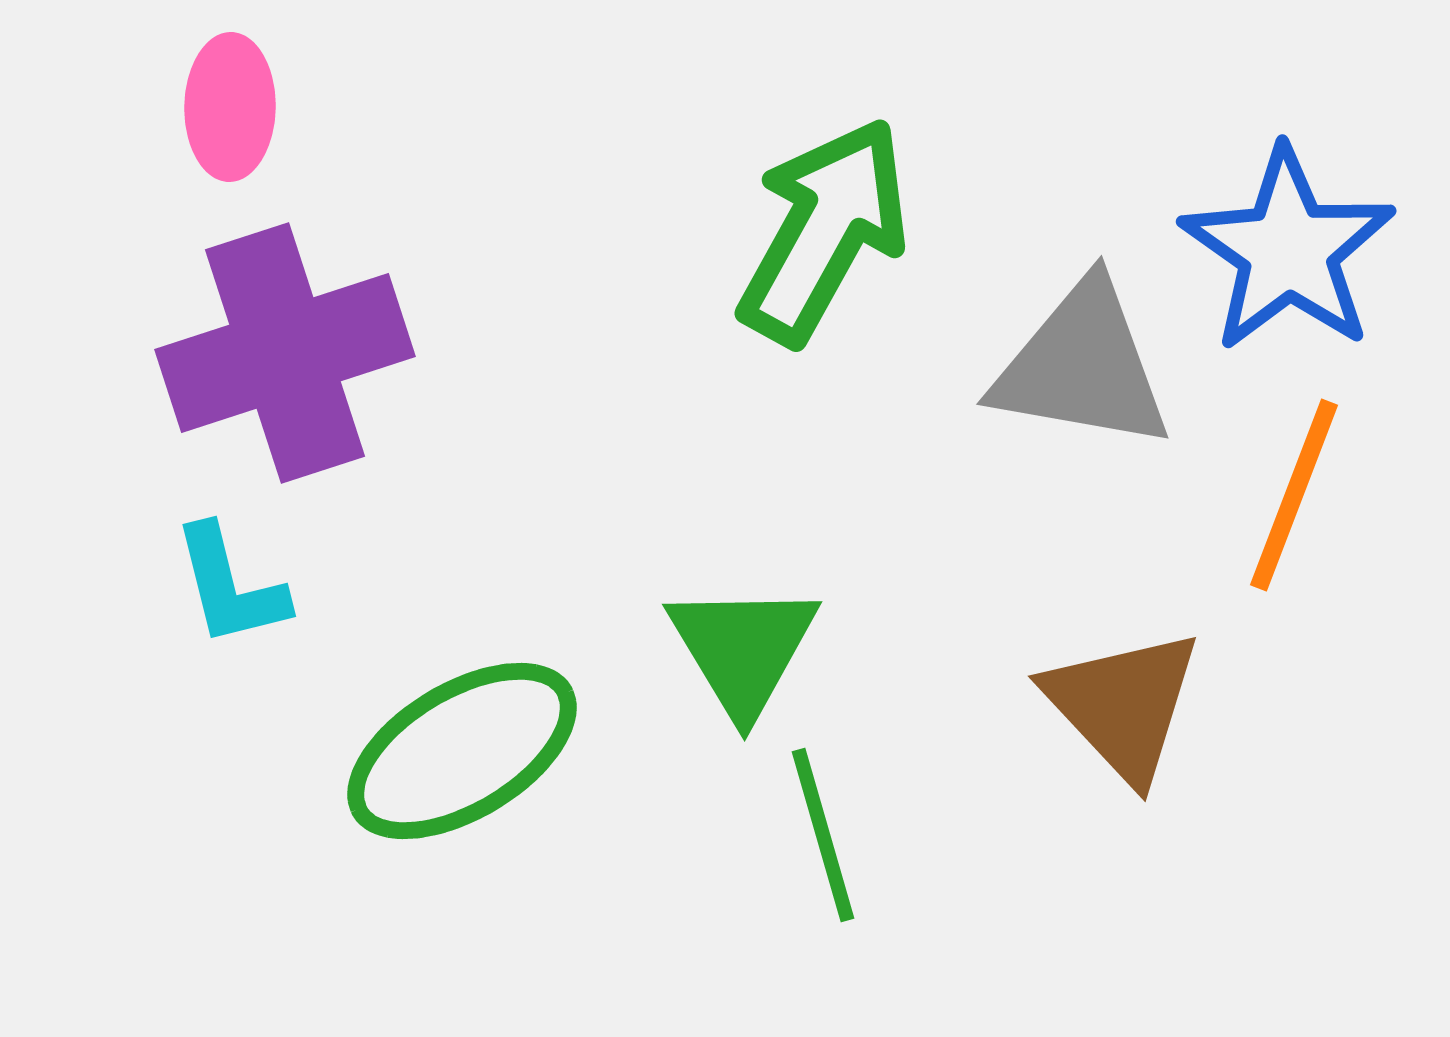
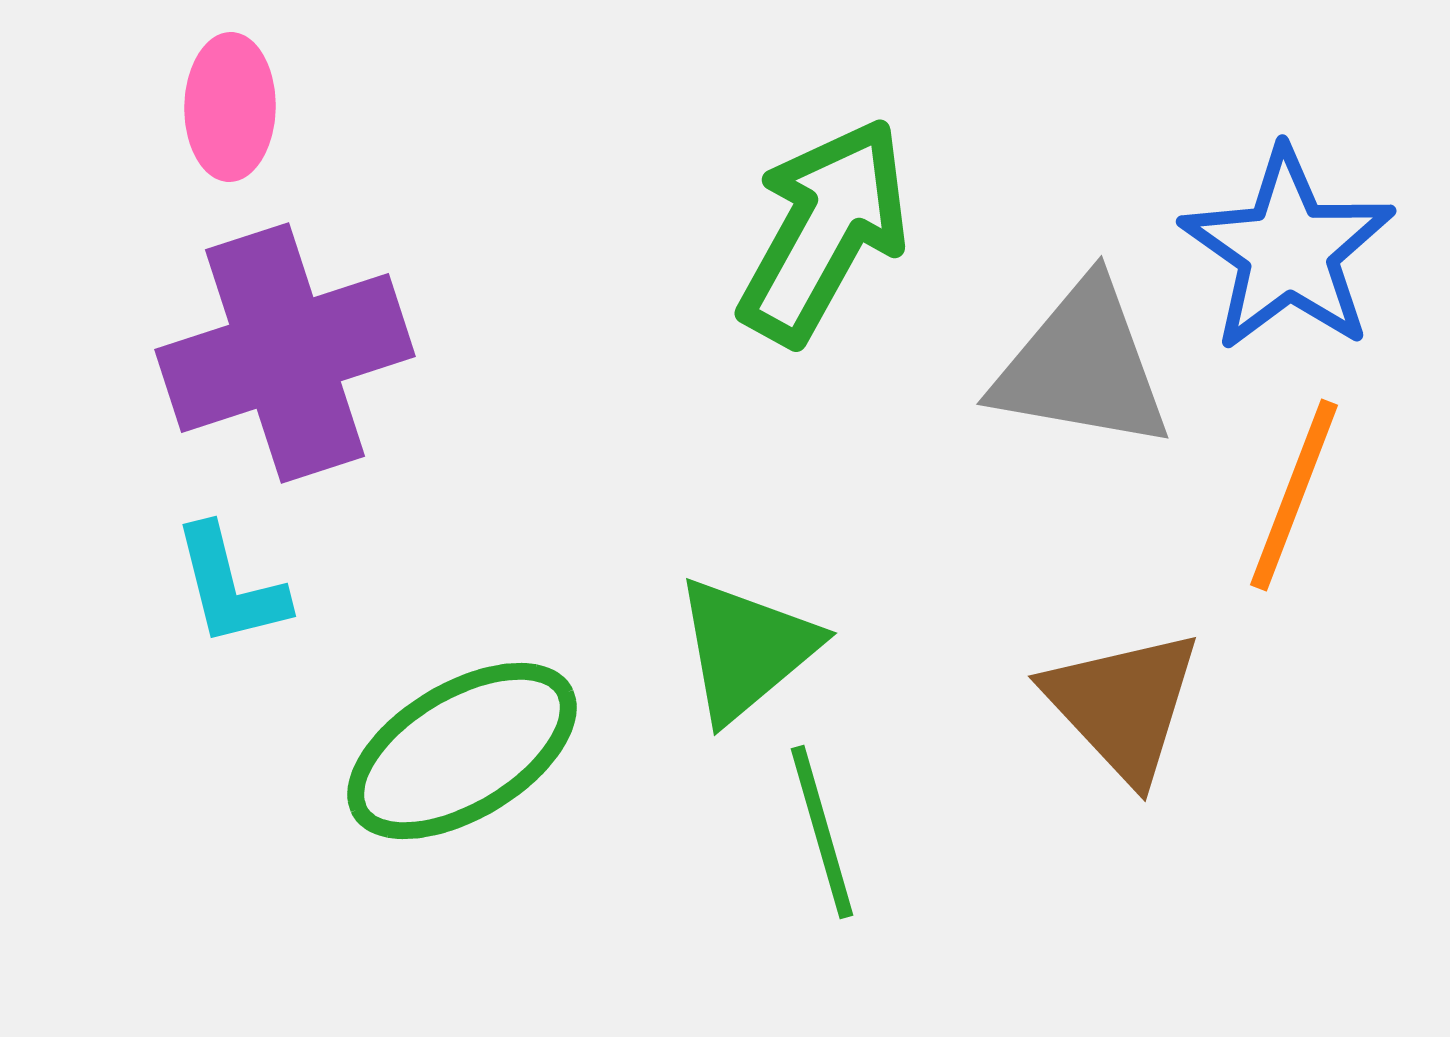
green triangle: moved 3 px right; rotated 21 degrees clockwise
green line: moved 1 px left, 3 px up
